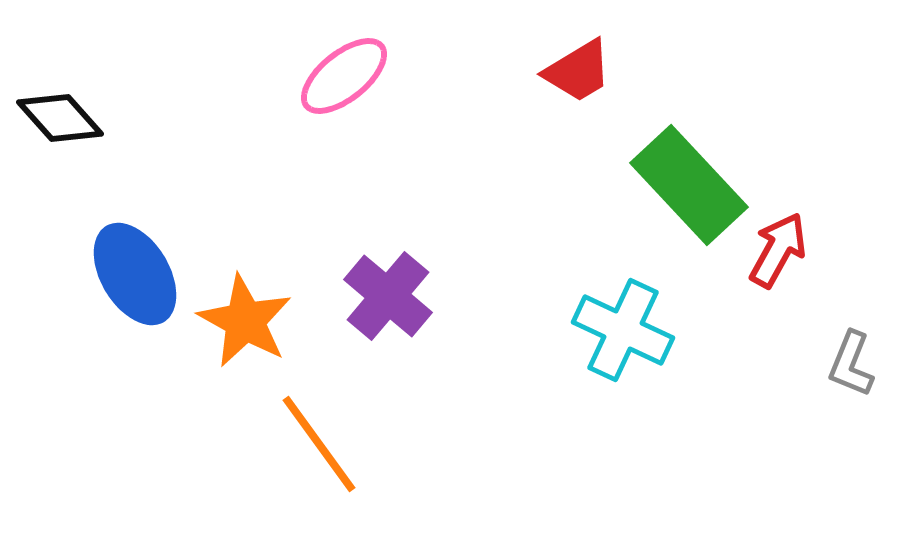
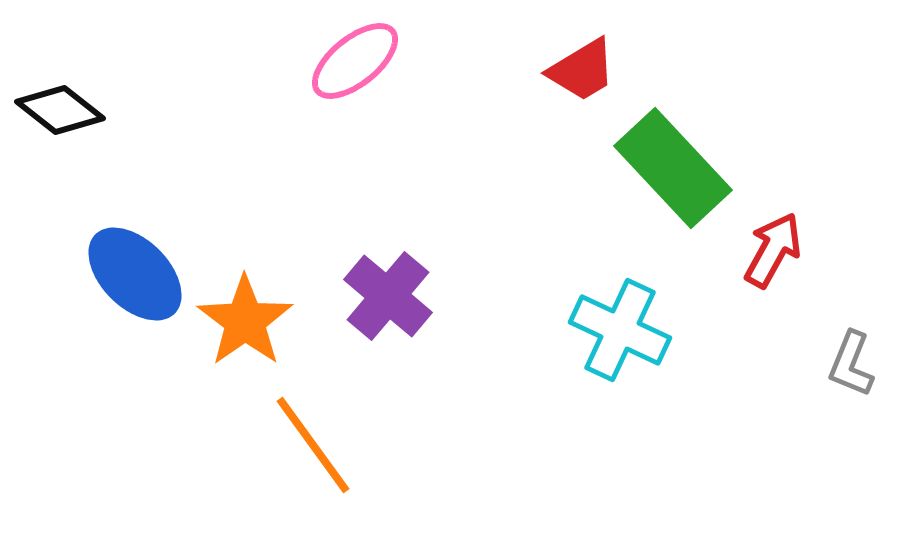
red trapezoid: moved 4 px right, 1 px up
pink ellipse: moved 11 px right, 15 px up
black diamond: moved 8 px up; rotated 10 degrees counterclockwise
green rectangle: moved 16 px left, 17 px up
red arrow: moved 5 px left
blue ellipse: rotated 14 degrees counterclockwise
orange star: rotated 8 degrees clockwise
cyan cross: moved 3 px left
orange line: moved 6 px left, 1 px down
